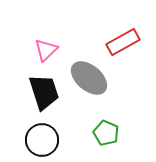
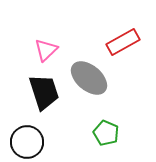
black circle: moved 15 px left, 2 px down
